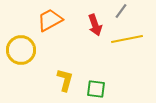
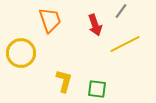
orange trapezoid: rotated 100 degrees clockwise
yellow line: moved 2 px left, 5 px down; rotated 16 degrees counterclockwise
yellow circle: moved 3 px down
yellow L-shape: moved 1 px left, 1 px down
green square: moved 1 px right
